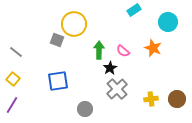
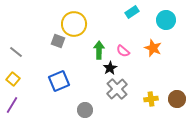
cyan rectangle: moved 2 px left, 2 px down
cyan circle: moved 2 px left, 2 px up
gray square: moved 1 px right, 1 px down
blue square: moved 1 px right; rotated 15 degrees counterclockwise
gray circle: moved 1 px down
